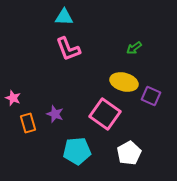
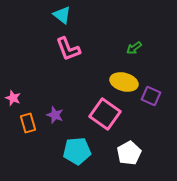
cyan triangle: moved 2 px left, 2 px up; rotated 36 degrees clockwise
purple star: moved 1 px down
